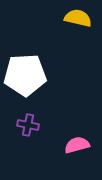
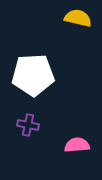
white pentagon: moved 8 px right
pink semicircle: rotated 10 degrees clockwise
